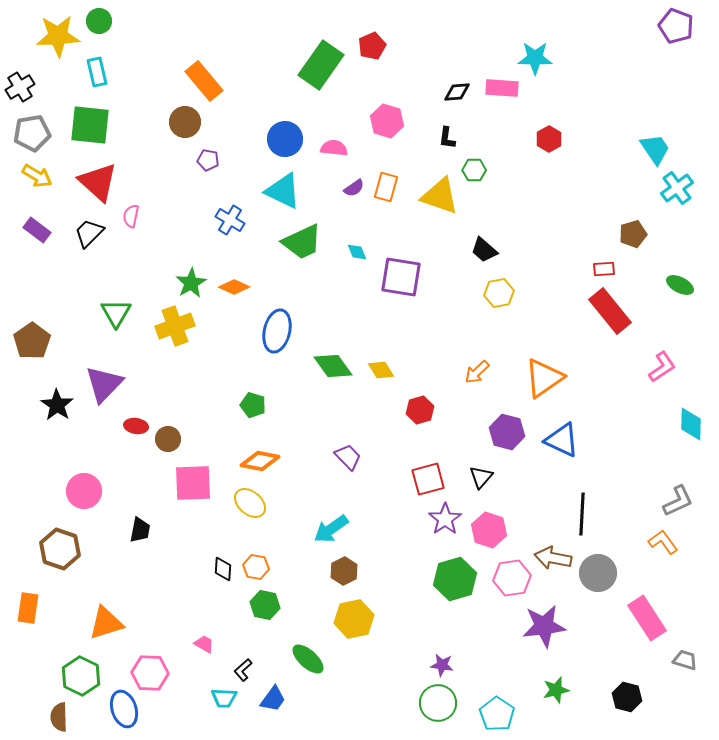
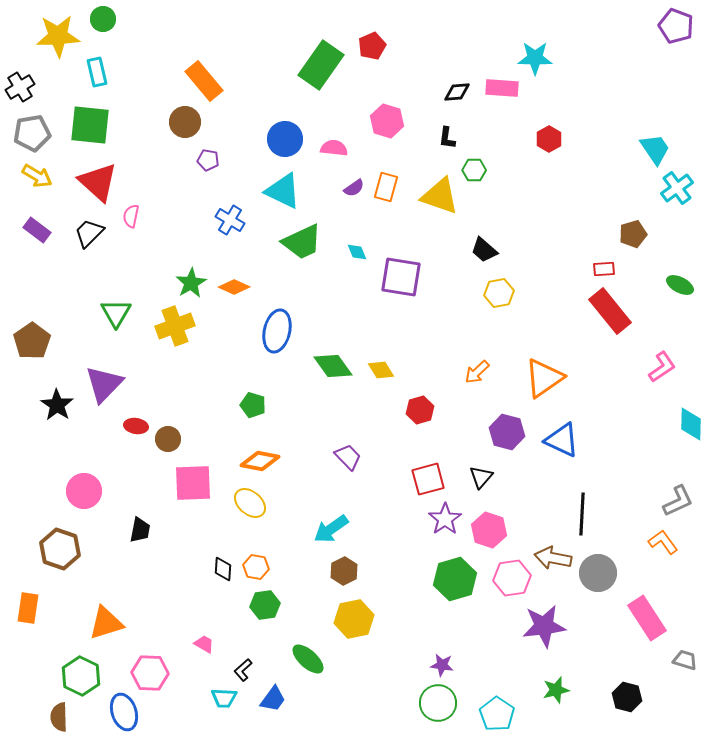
green circle at (99, 21): moved 4 px right, 2 px up
green hexagon at (265, 605): rotated 20 degrees counterclockwise
blue ellipse at (124, 709): moved 3 px down
